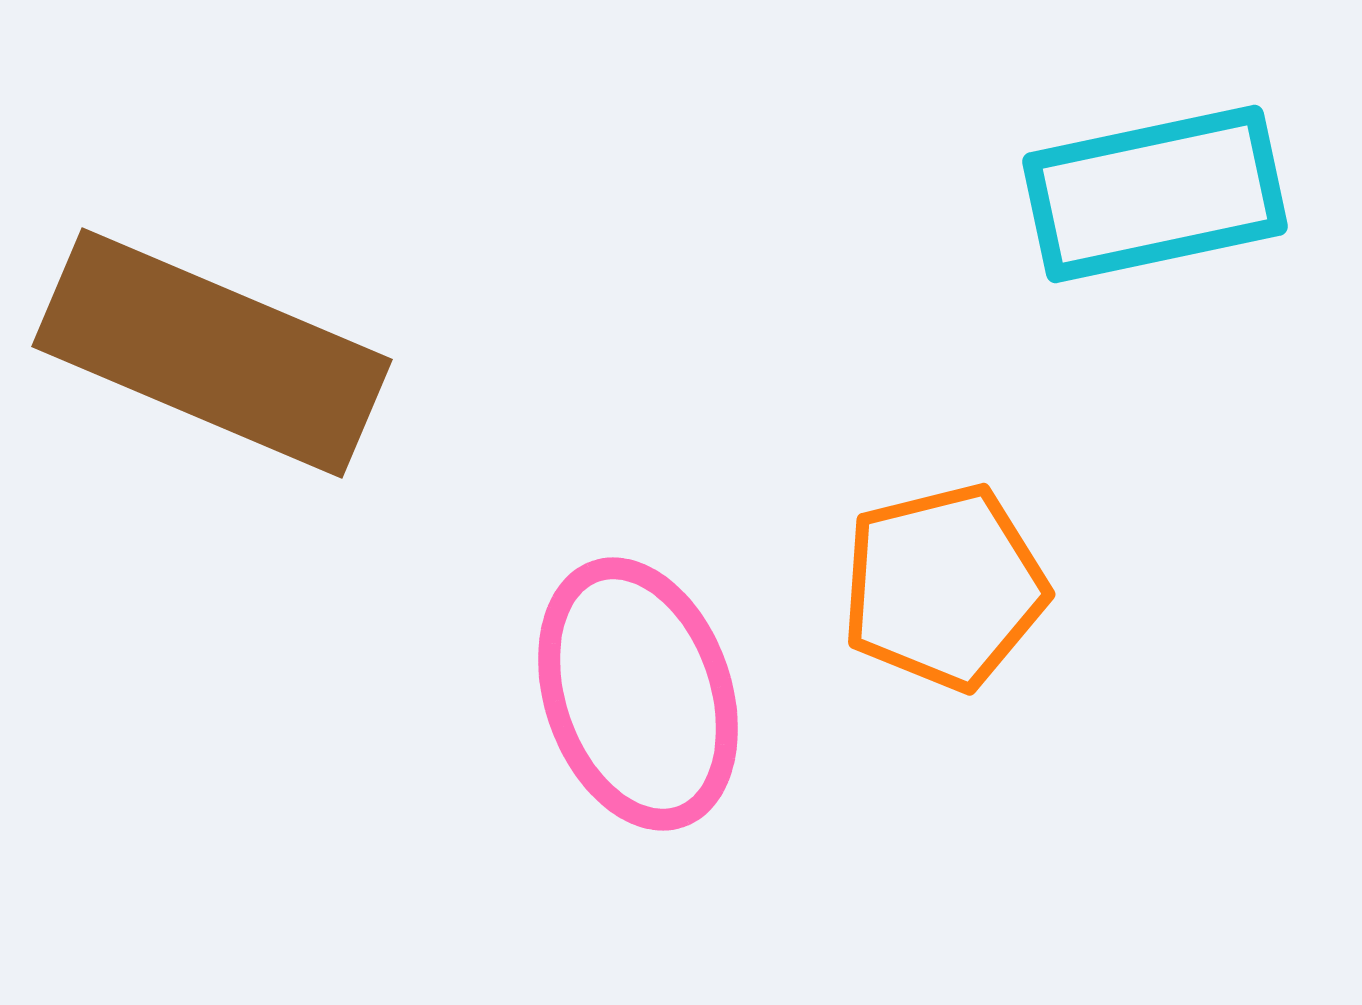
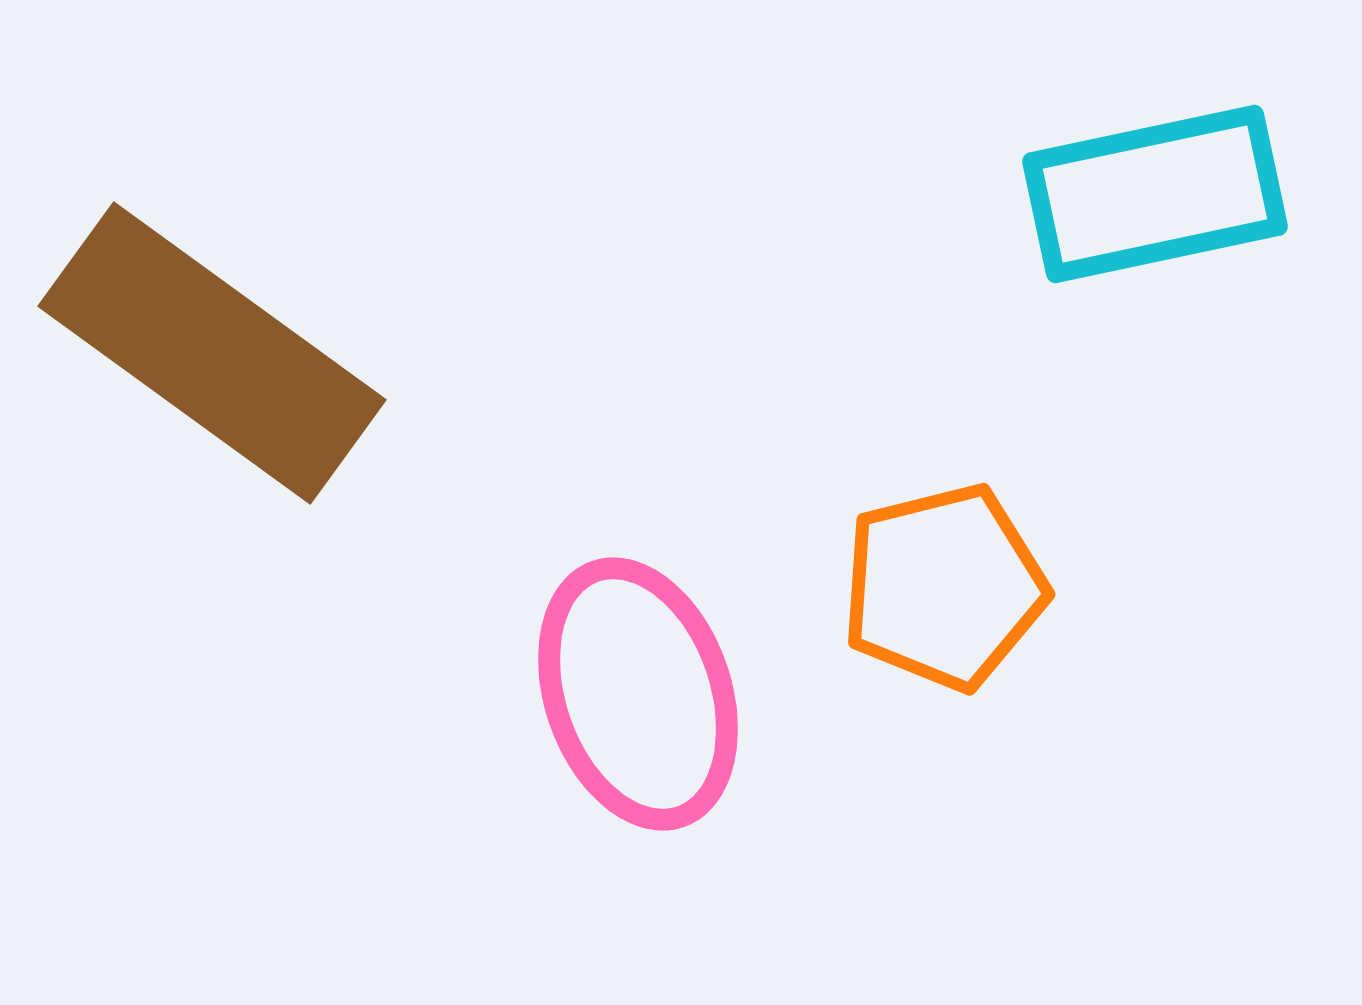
brown rectangle: rotated 13 degrees clockwise
